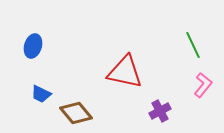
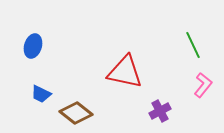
brown diamond: rotated 12 degrees counterclockwise
